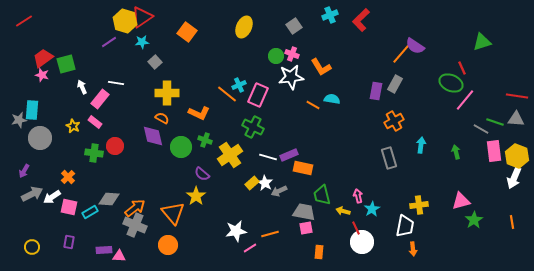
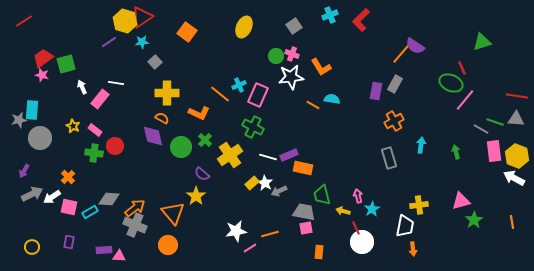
orange line at (227, 94): moved 7 px left
pink rectangle at (95, 122): moved 8 px down
green cross at (205, 140): rotated 24 degrees clockwise
white arrow at (514, 178): rotated 95 degrees clockwise
